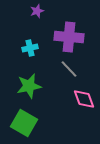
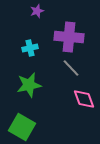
gray line: moved 2 px right, 1 px up
green star: moved 1 px up
green square: moved 2 px left, 4 px down
